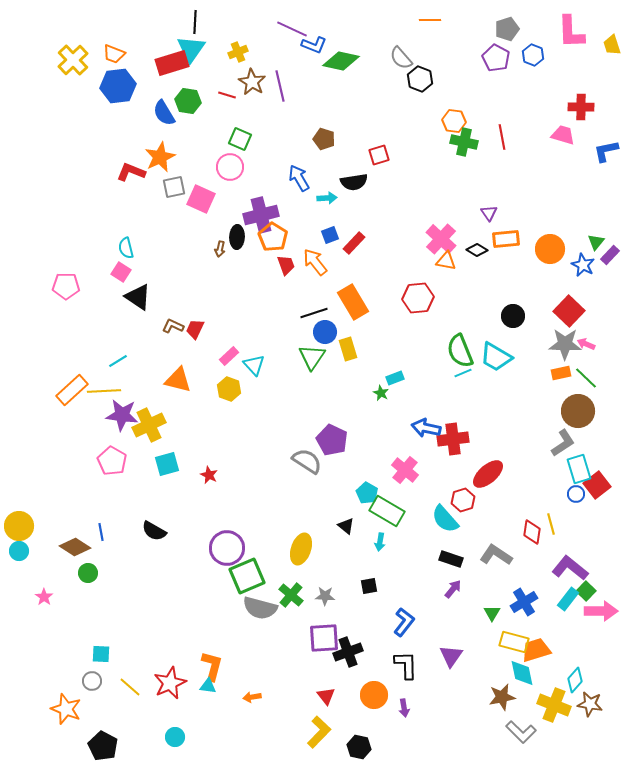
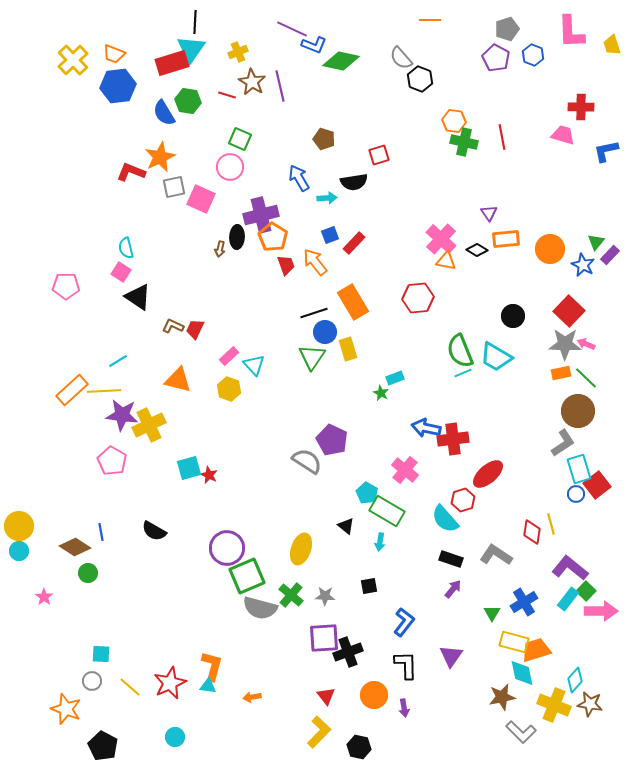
cyan square at (167, 464): moved 22 px right, 4 px down
